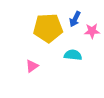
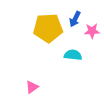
pink triangle: moved 21 px down
